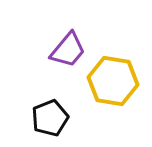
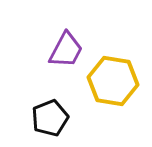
purple trapezoid: moved 2 px left; rotated 12 degrees counterclockwise
